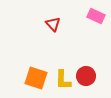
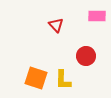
pink rectangle: moved 1 px right; rotated 24 degrees counterclockwise
red triangle: moved 3 px right, 1 px down
red circle: moved 20 px up
